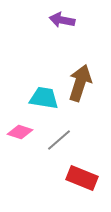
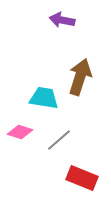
brown arrow: moved 6 px up
